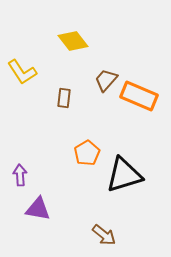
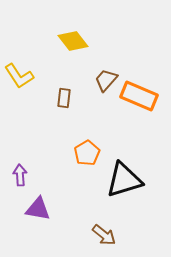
yellow L-shape: moved 3 px left, 4 px down
black triangle: moved 5 px down
